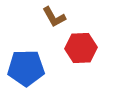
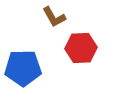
blue pentagon: moved 3 px left
